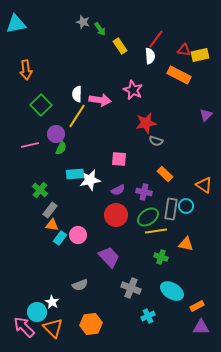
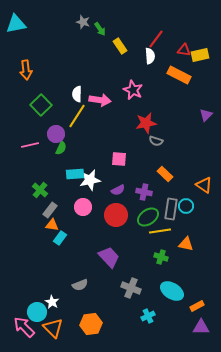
yellow line at (156, 231): moved 4 px right
pink circle at (78, 235): moved 5 px right, 28 px up
